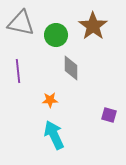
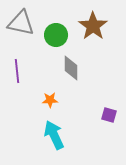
purple line: moved 1 px left
